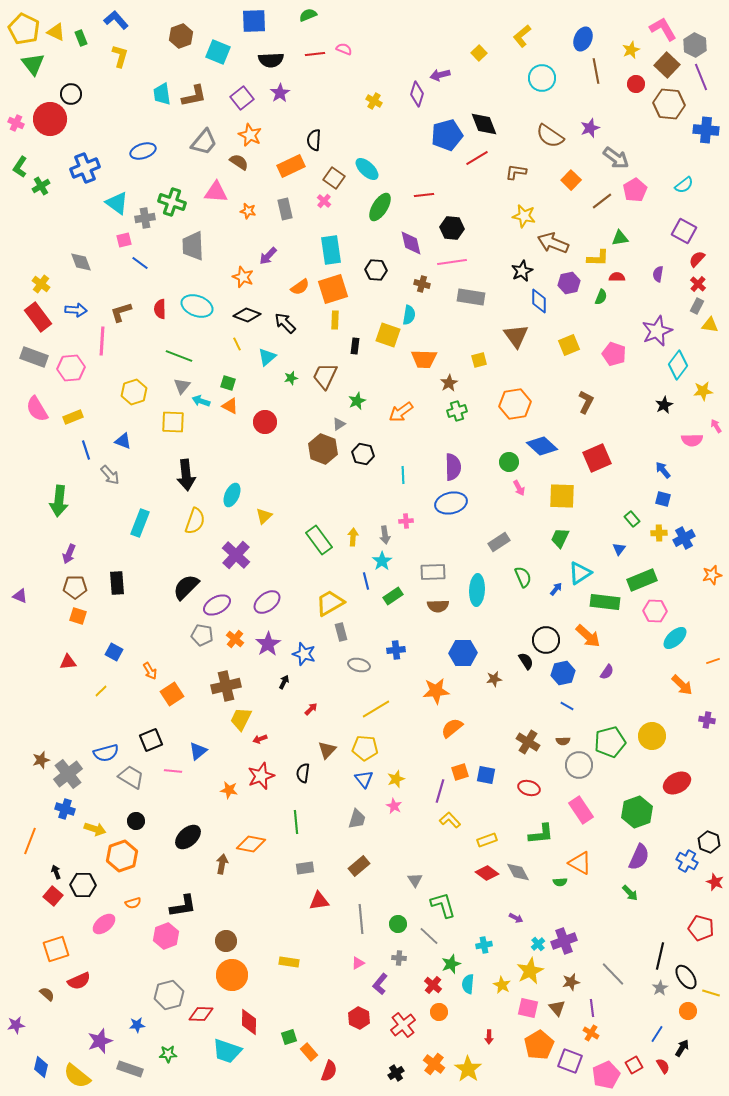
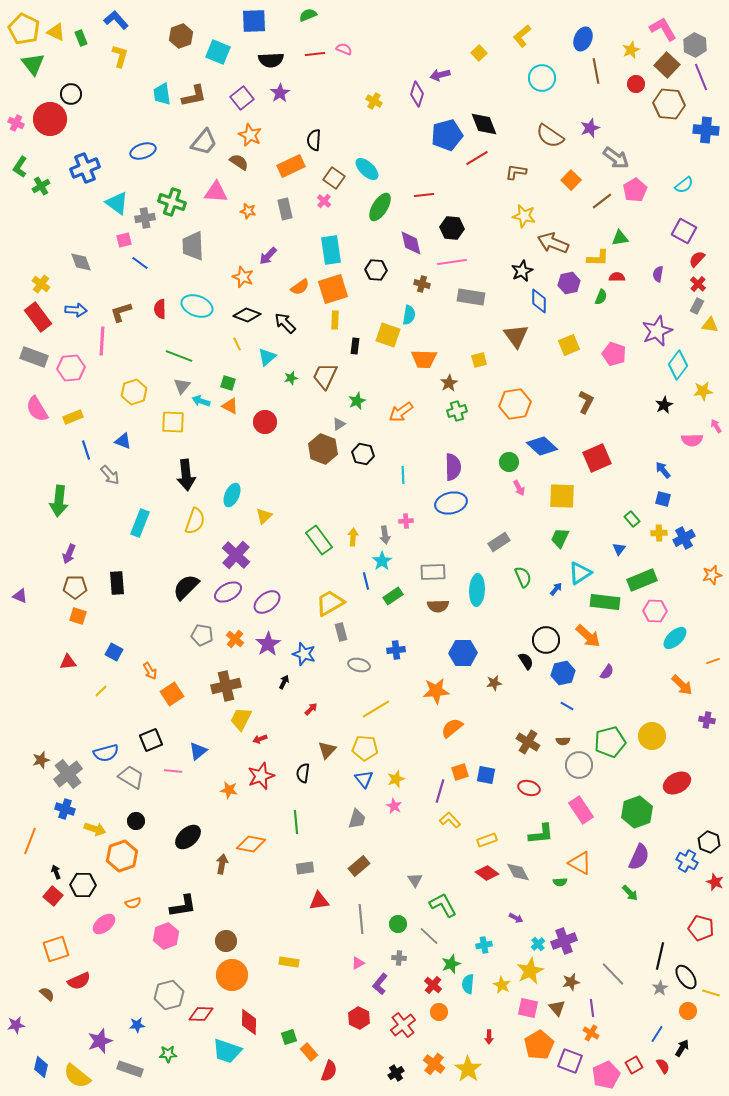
purple ellipse at (217, 605): moved 11 px right, 13 px up
brown star at (494, 679): moved 4 px down
green L-shape at (443, 905): rotated 12 degrees counterclockwise
